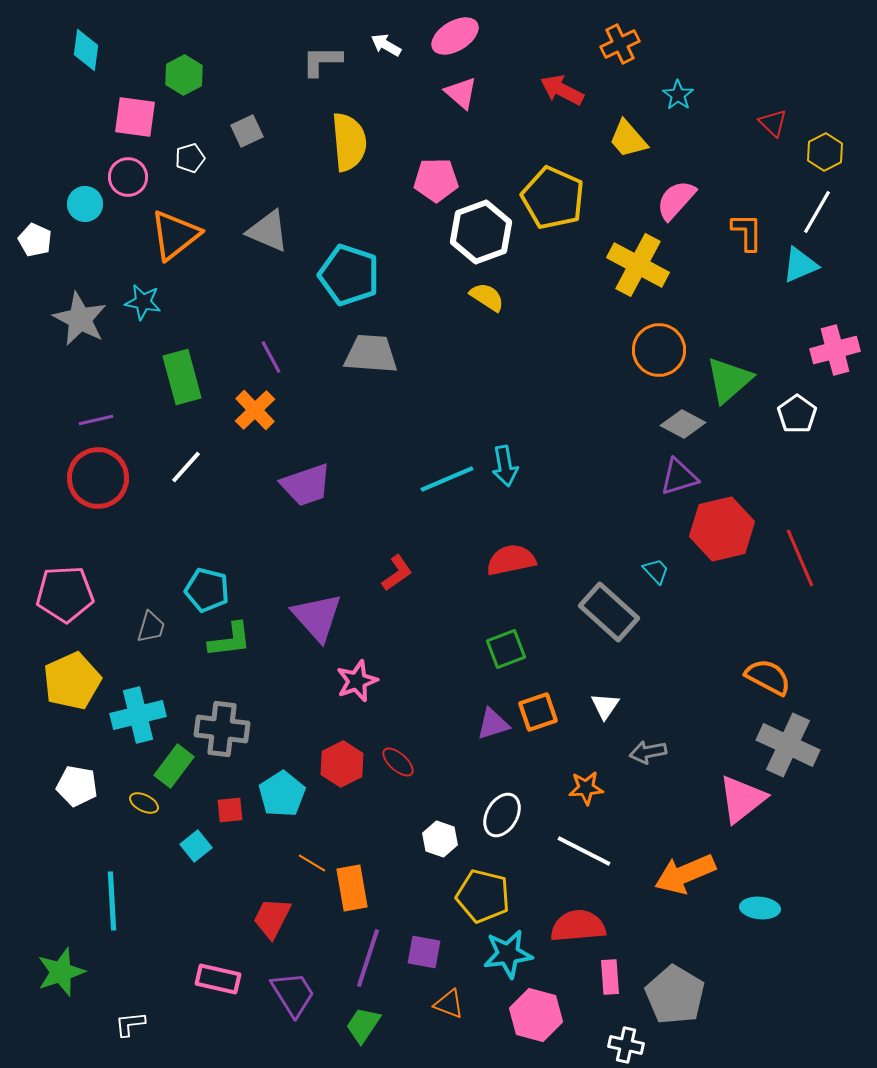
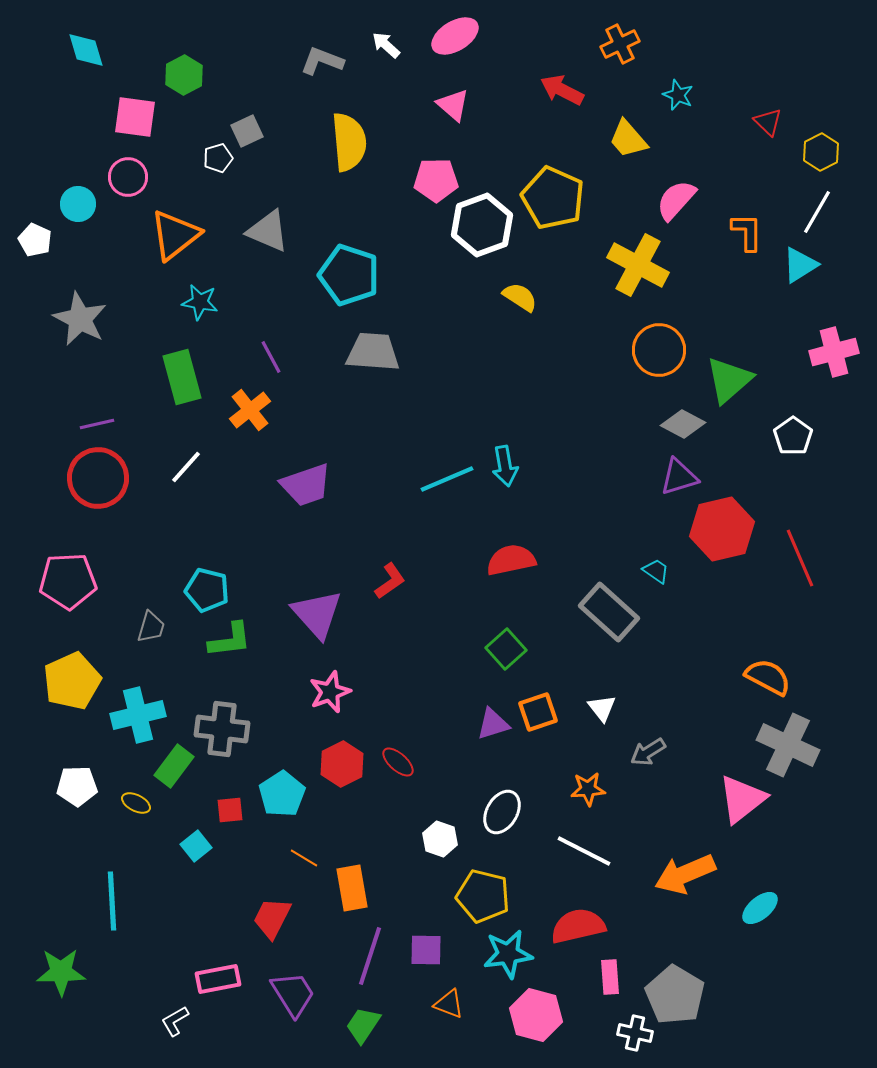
white arrow at (386, 45): rotated 12 degrees clockwise
cyan diamond at (86, 50): rotated 24 degrees counterclockwise
gray L-shape at (322, 61): rotated 21 degrees clockwise
pink triangle at (461, 93): moved 8 px left, 12 px down
cyan star at (678, 95): rotated 12 degrees counterclockwise
red triangle at (773, 123): moved 5 px left, 1 px up
yellow hexagon at (825, 152): moved 4 px left
white pentagon at (190, 158): moved 28 px right
cyan circle at (85, 204): moved 7 px left
white hexagon at (481, 232): moved 1 px right, 7 px up
cyan triangle at (800, 265): rotated 9 degrees counterclockwise
yellow semicircle at (487, 297): moved 33 px right
cyan star at (143, 302): moved 57 px right
pink cross at (835, 350): moved 1 px left, 2 px down
gray trapezoid at (371, 354): moved 2 px right, 2 px up
orange cross at (255, 410): moved 5 px left; rotated 6 degrees clockwise
white pentagon at (797, 414): moved 4 px left, 22 px down
purple line at (96, 420): moved 1 px right, 4 px down
cyan trapezoid at (656, 571): rotated 12 degrees counterclockwise
red L-shape at (397, 573): moved 7 px left, 8 px down
pink pentagon at (65, 594): moved 3 px right, 13 px up
purple triangle at (317, 617): moved 3 px up
green square at (506, 649): rotated 21 degrees counterclockwise
pink star at (357, 681): moved 27 px left, 11 px down
white triangle at (605, 706): moved 3 px left, 2 px down; rotated 12 degrees counterclockwise
gray arrow at (648, 752): rotated 21 degrees counterclockwise
white pentagon at (77, 786): rotated 12 degrees counterclockwise
orange star at (586, 788): moved 2 px right, 1 px down
yellow ellipse at (144, 803): moved 8 px left
white ellipse at (502, 815): moved 3 px up
orange line at (312, 863): moved 8 px left, 5 px up
cyan ellipse at (760, 908): rotated 45 degrees counterclockwise
red semicircle at (578, 926): rotated 8 degrees counterclockwise
purple square at (424, 952): moved 2 px right, 2 px up; rotated 9 degrees counterclockwise
purple line at (368, 958): moved 2 px right, 2 px up
green star at (61, 972): rotated 18 degrees clockwise
pink rectangle at (218, 979): rotated 24 degrees counterclockwise
white L-shape at (130, 1024): moved 45 px right, 3 px up; rotated 24 degrees counterclockwise
white cross at (626, 1045): moved 9 px right, 12 px up
